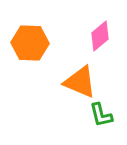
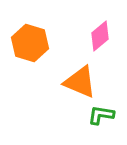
orange hexagon: rotated 15 degrees clockwise
green L-shape: rotated 112 degrees clockwise
